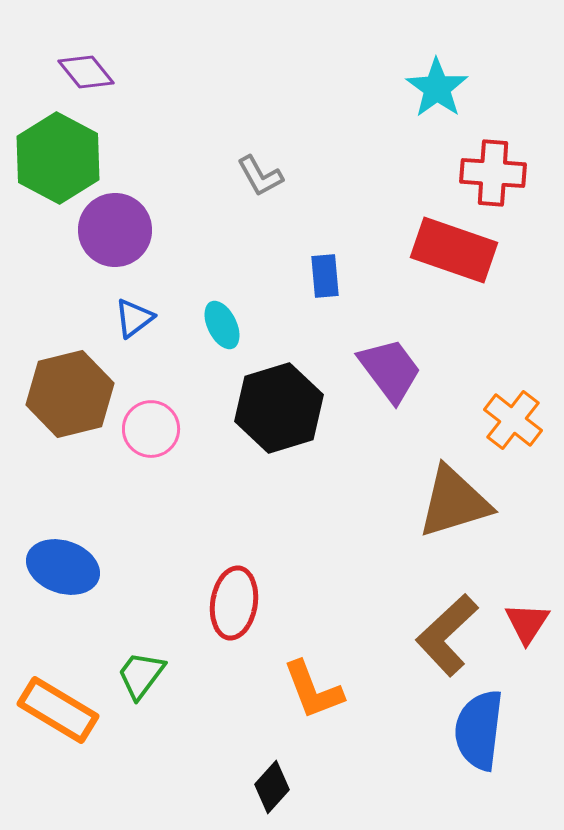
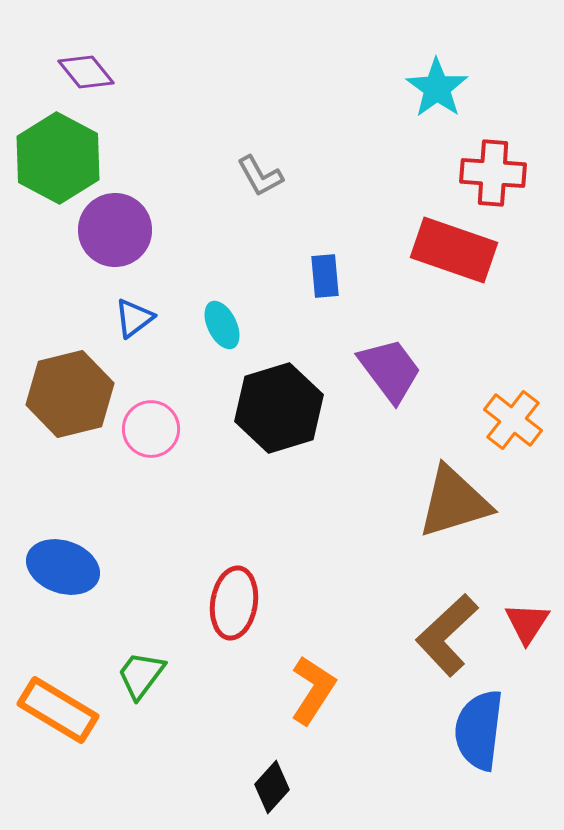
orange L-shape: rotated 126 degrees counterclockwise
